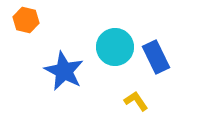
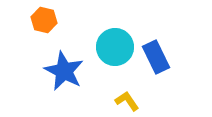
orange hexagon: moved 18 px right
yellow L-shape: moved 9 px left
